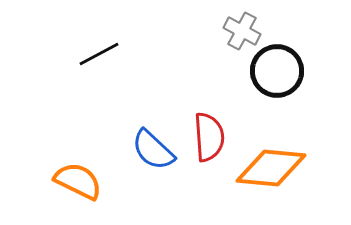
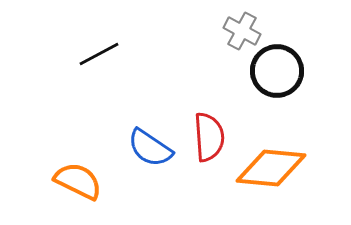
blue semicircle: moved 3 px left, 2 px up; rotated 9 degrees counterclockwise
